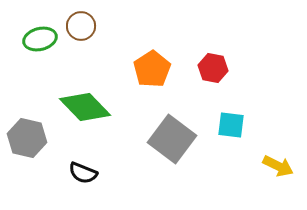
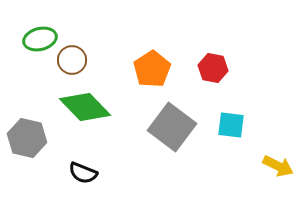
brown circle: moved 9 px left, 34 px down
gray square: moved 12 px up
